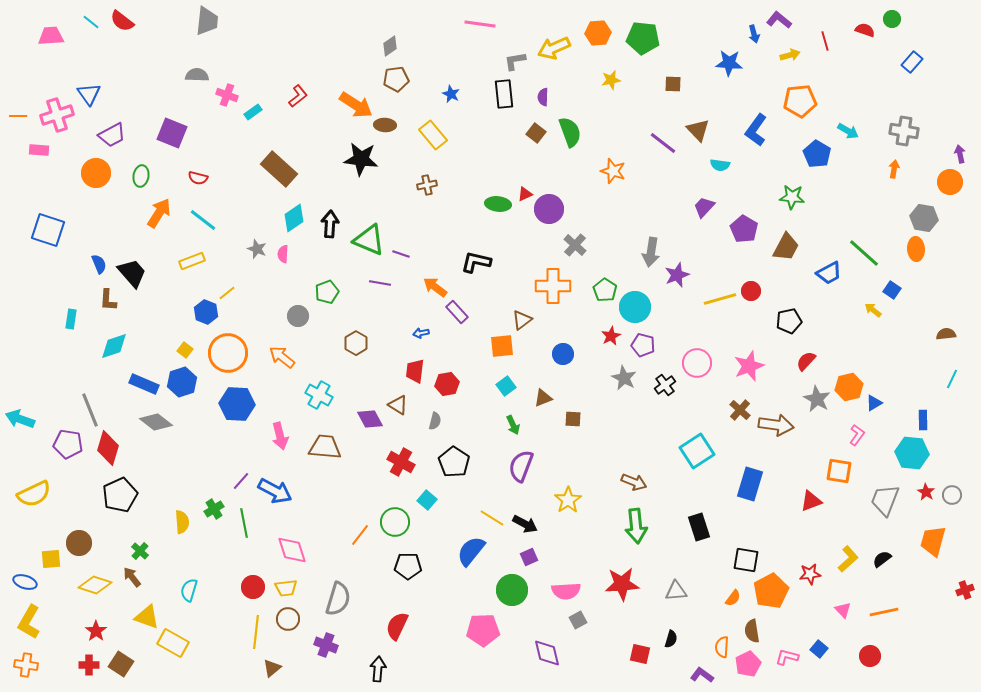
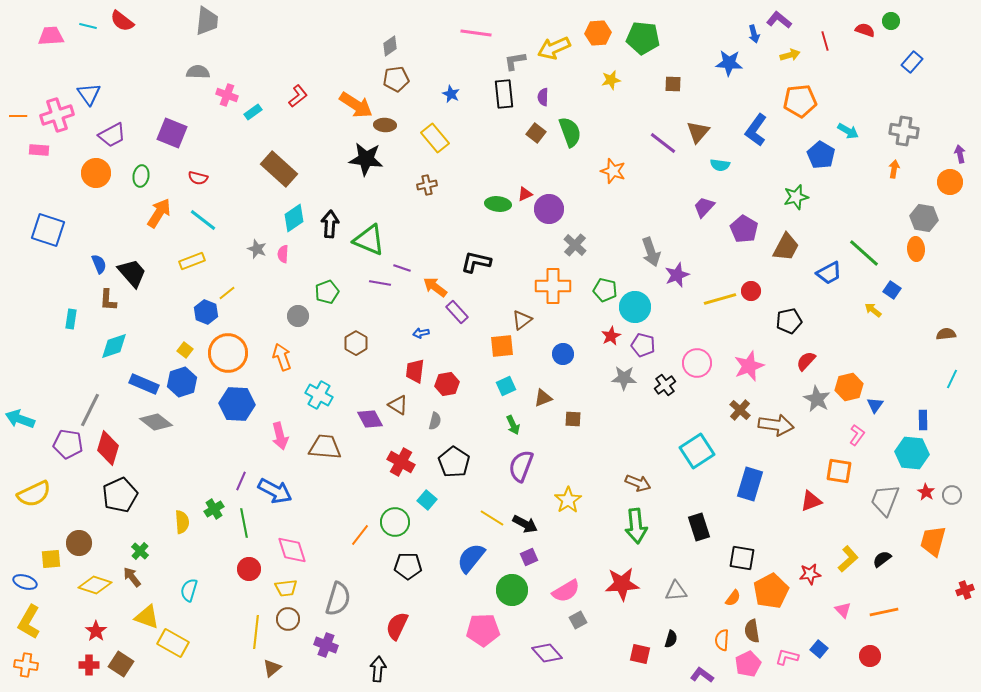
green circle at (892, 19): moved 1 px left, 2 px down
cyan line at (91, 22): moved 3 px left, 4 px down; rotated 24 degrees counterclockwise
pink line at (480, 24): moved 4 px left, 9 px down
gray semicircle at (197, 75): moved 1 px right, 3 px up
brown triangle at (698, 130): moved 2 px down; rotated 25 degrees clockwise
yellow rectangle at (433, 135): moved 2 px right, 3 px down
blue pentagon at (817, 154): moved 4 px right, 1 px down
black star at (361, 159): moved 5 px right
green star at (792, 197): moved 4 px right; rotated 20 degrees counterclockwise
gray arrow at (651, 252): rotated 28 degrees counterclockwise
purple line at (401, 254): moved 1 px right, 14 px down
green pentagon at (605, 290): rotated 20 degrees counterclockwise
orange arrow at (282, 357): rotated 32 degrees clockwise
gray star at (624, 378): rotated 25 degrees counterclockwise
cyan square at (506, 386): rotated 12 degrees clockwise
blue triangle at (874, 403): moved 1 px right, 2 px down; rotated 24 degrees counterclockwise
gray line at (90, 410): rotated 48 degrees clockwise
purple line at (241, 481): rotated 18 degrees counterclockwise
brown arrow at (634, 482): moved 4 px right, 1 px down
blue semicircle at (471, 551): moved 7 px down
black square at (746, 560): moved 4 px left, 2 px up
red circle at (253, 587): moved 4 px left, 18 px up
pink semicircle at (566, 591): rotated 28 degrees counterclockwise
orange semicircle at (722, 647): moved 7 px up
purple diamond at (547, 653): rotated 28 degrees counterclockwise
